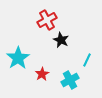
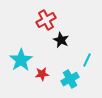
red cross: moved 1 px left
cyan star: moved 3 px right, 2 px down
red star: rotated 24 degrees clockwise
cyan cross: moved 1 px up
